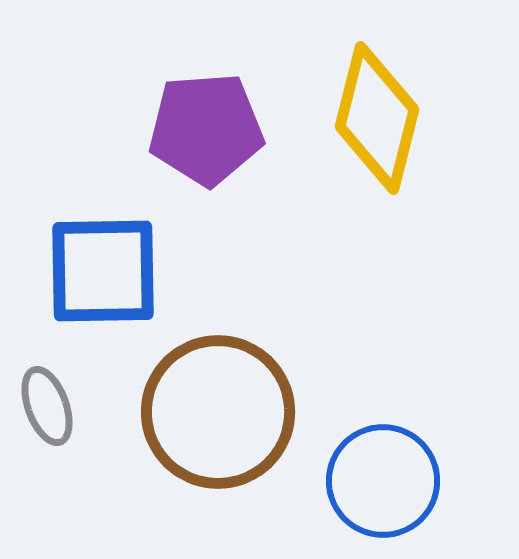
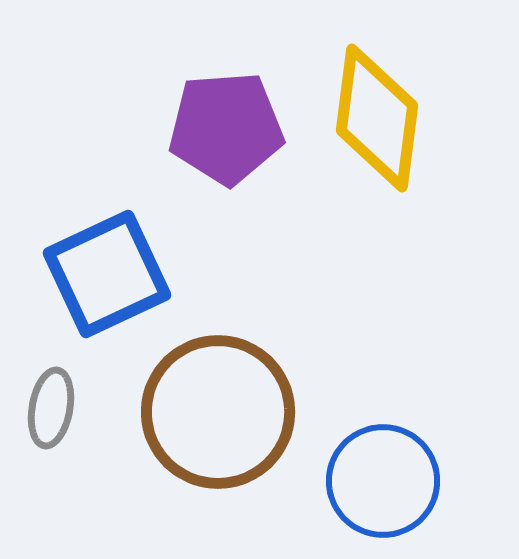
yellow diamond: rotated 7 degrees counterclockwise
purple pentagon: moved 20 px right, 1 px up
blue square: moved 4 px right, 3 px down; rotated 24 degrees counterclockwise
gray ellipse: moved 4 px right, 2 px down; rotated 30 degrees clockwise
